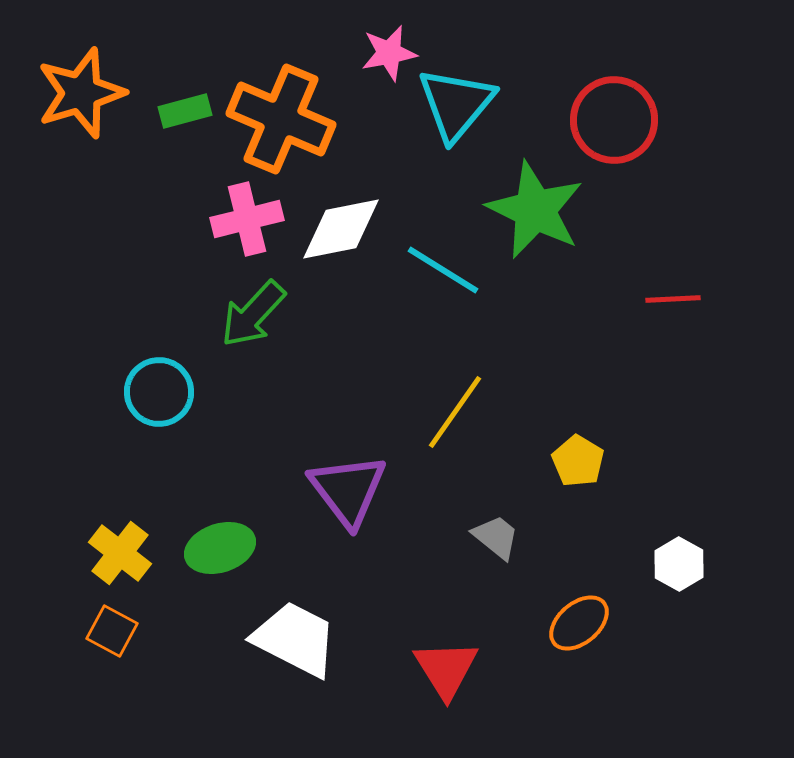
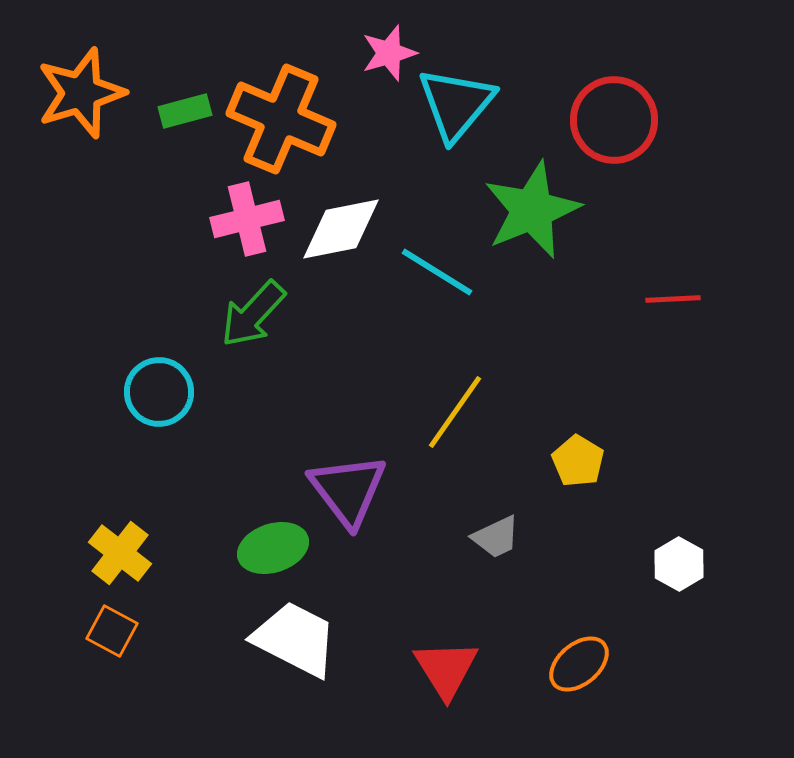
pink star: rotated 6 degrees counterclockwise
green star: moved 3 px left; rotated 24 degrees clockwise
cyan line: moved 6 px left, 2 px down
gray trapezoid: rotated 116 degrees clockwise
green ellipse: moved 53 px right
orange ellipse: moved 41 px down
